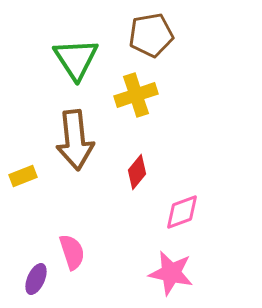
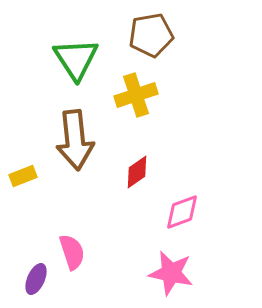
red diamond: rotated 16 degrees clockwise
